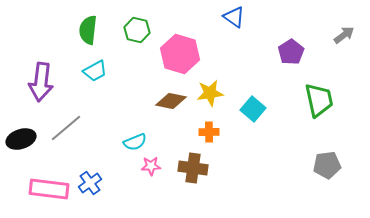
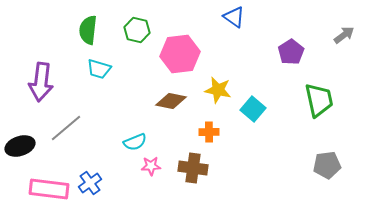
pink hexagon: rotated 24 degrees counterclockwise
cyan trapezoid: moved 4 px right, 2 px up; rotated 45 degrees clockwise
yellow star: moved 8 px right, 3 px up; rotated 20 degrees clockwise
black ellipse: moved 1 px left, 7 px down
